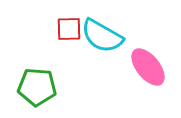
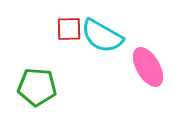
pink ellipse: rotated 9 degrees clockwise
